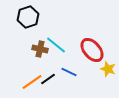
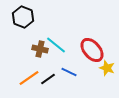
black hexagon: moved 5 px left; rotated 20 degrees counterclockwise
yellow star: moved 1 px left, 1 px up
orange line: moved 3 px left, 4 px up
